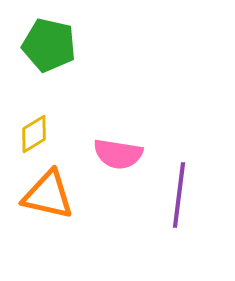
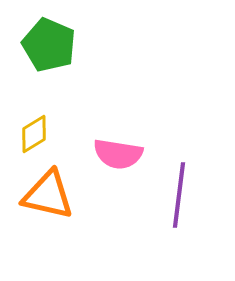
green pentagon: rotated 10 degrees clockwise
